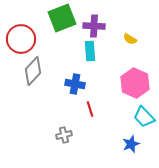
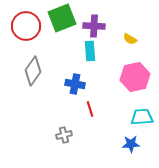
red circle: moved 5 px right, 13 px up
gray diamond: rotated 8 degrees counterclockwise
pink hexagon: moved 6 px up; rotated 24 degrees clockwise
cyan trapezoid: moved 2 px left; rotated 130 degrees clockwise
blue star: rotated 18 degrees clockwise
